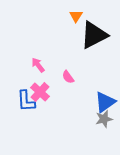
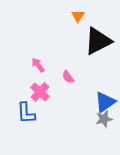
orange triangle: moved 2 px right
black triangle: moved 4 px right, 6 px down
blue L-shape: moved 12 px down
